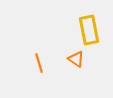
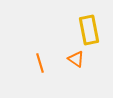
orange line: moved 1 px right
